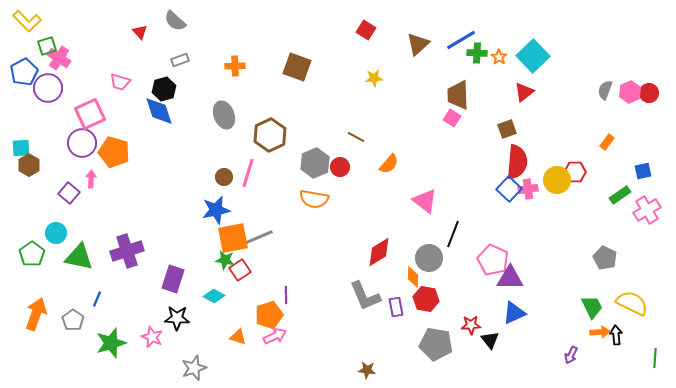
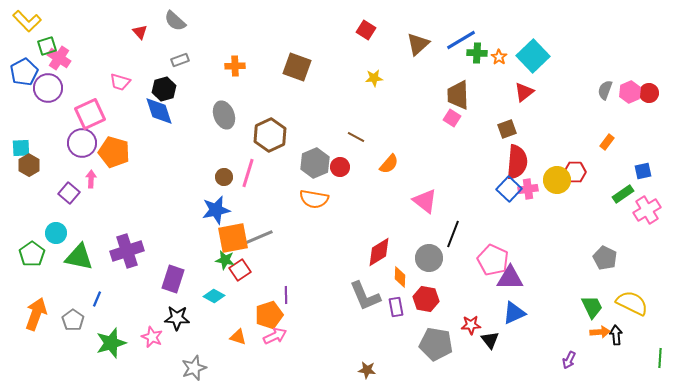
green rectangle at (620, 195): moved 3 px right, 1 px up
orange diamond at (413, 277): moved 13 px left
purple arrow at (571, 355): moved 2 px left, 5 px down
green line at (655, 358): moved 5 px right
